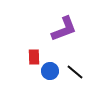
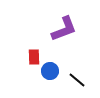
black line: moved 2 px right, 8 px down
